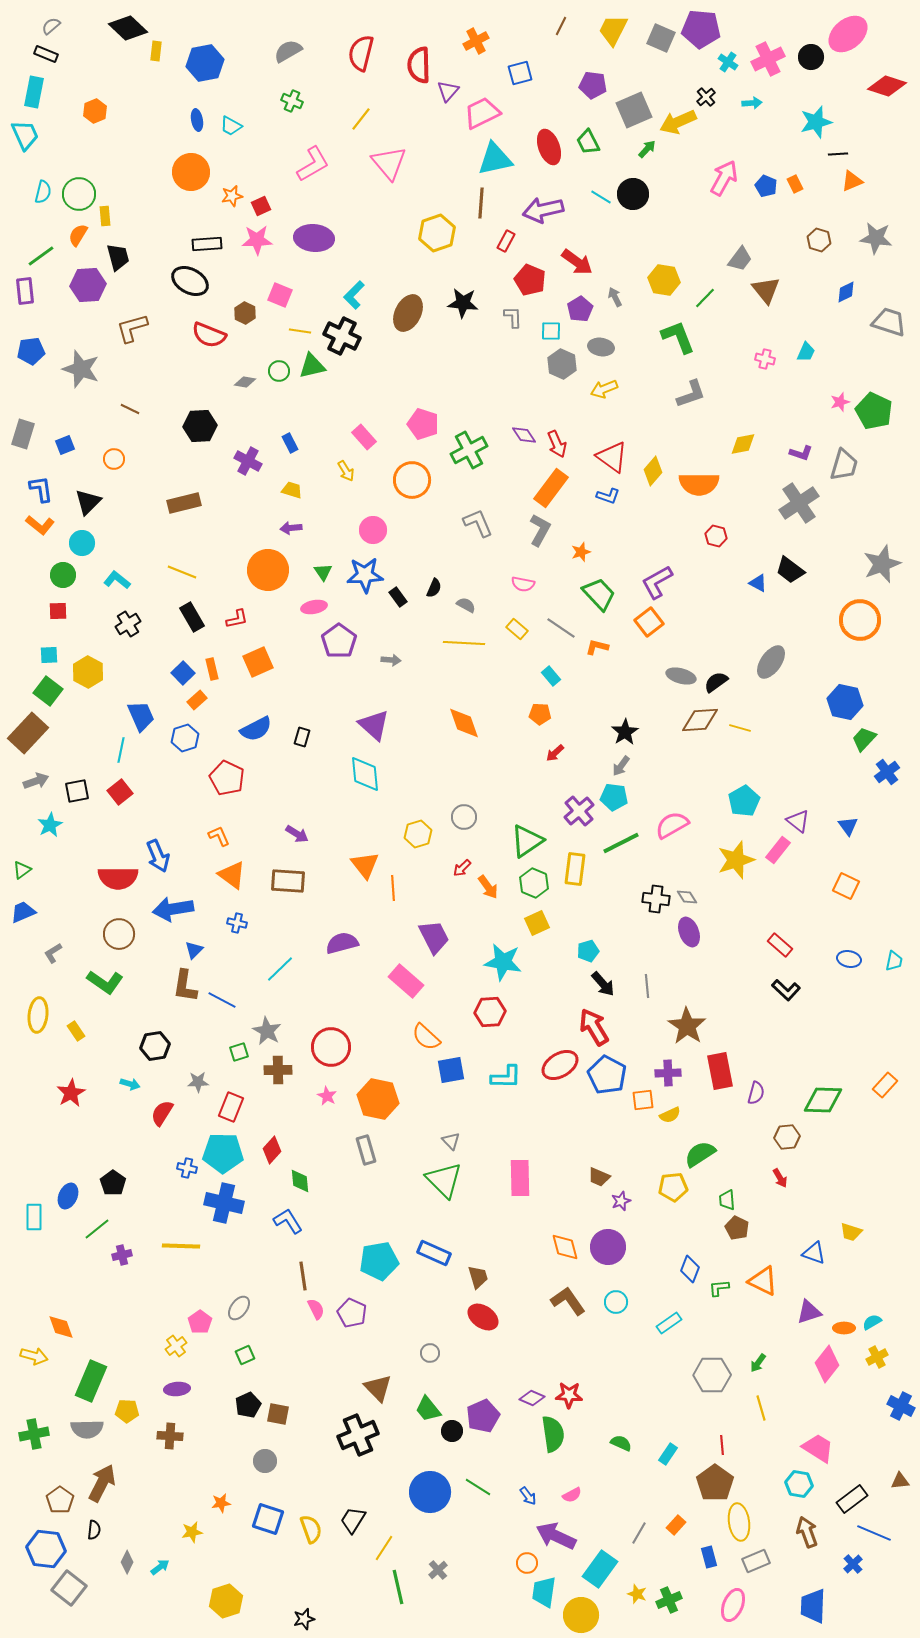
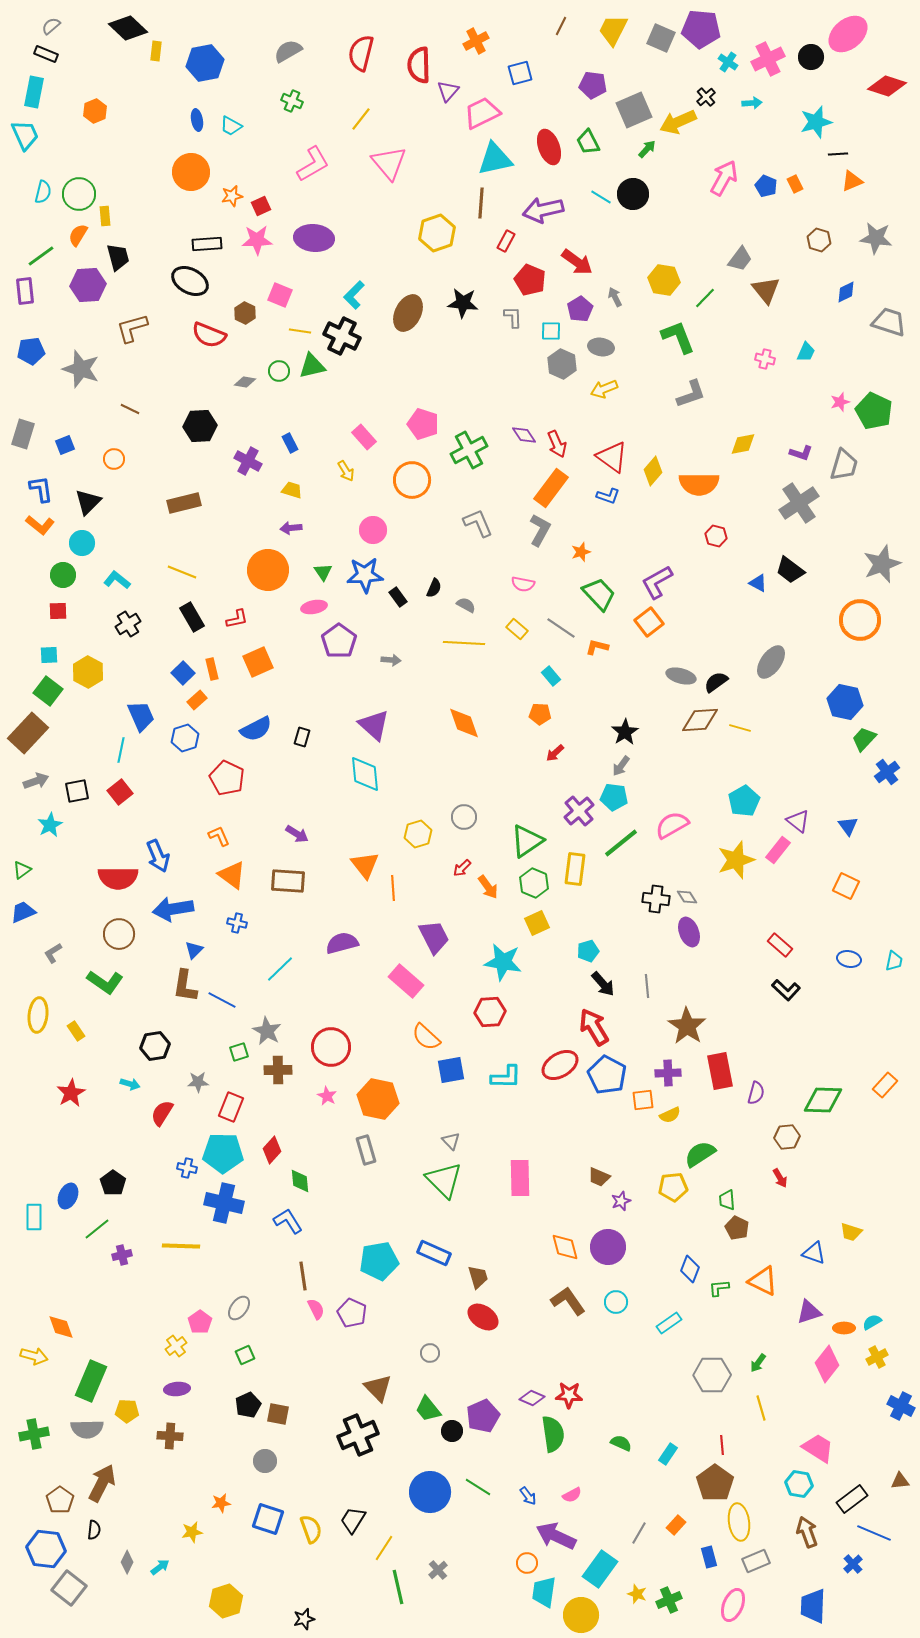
green line at (621, 843): rotated 12 degrees counterclockwise
